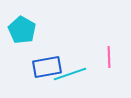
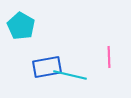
cyan pentagon: moved 1 px left, 4 px up
cyan line: moved 1 px down; rotated 32 degrees clockwise
